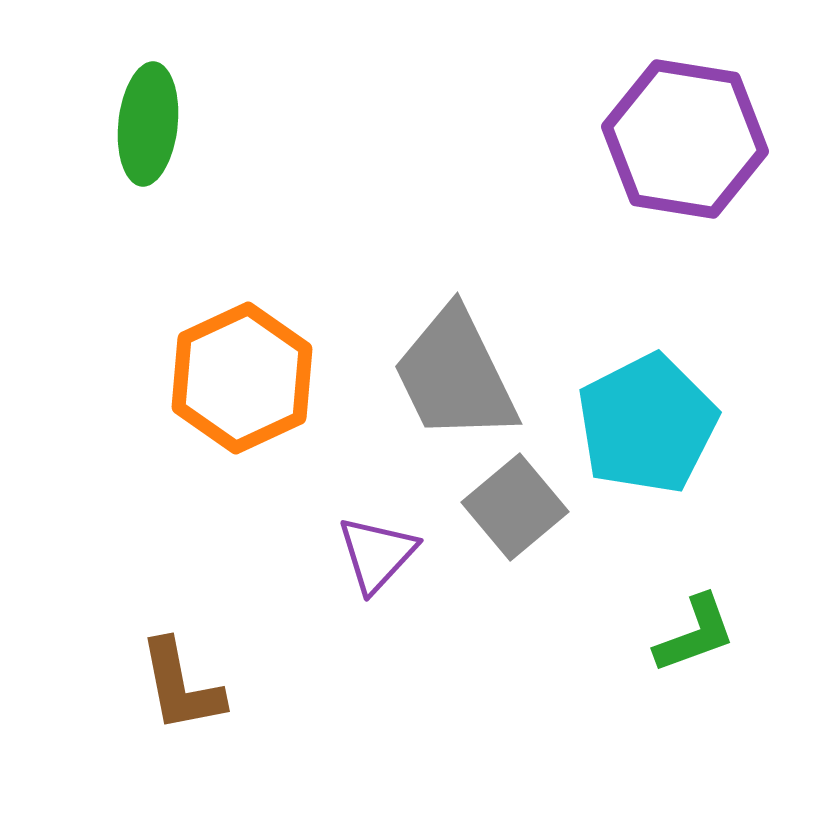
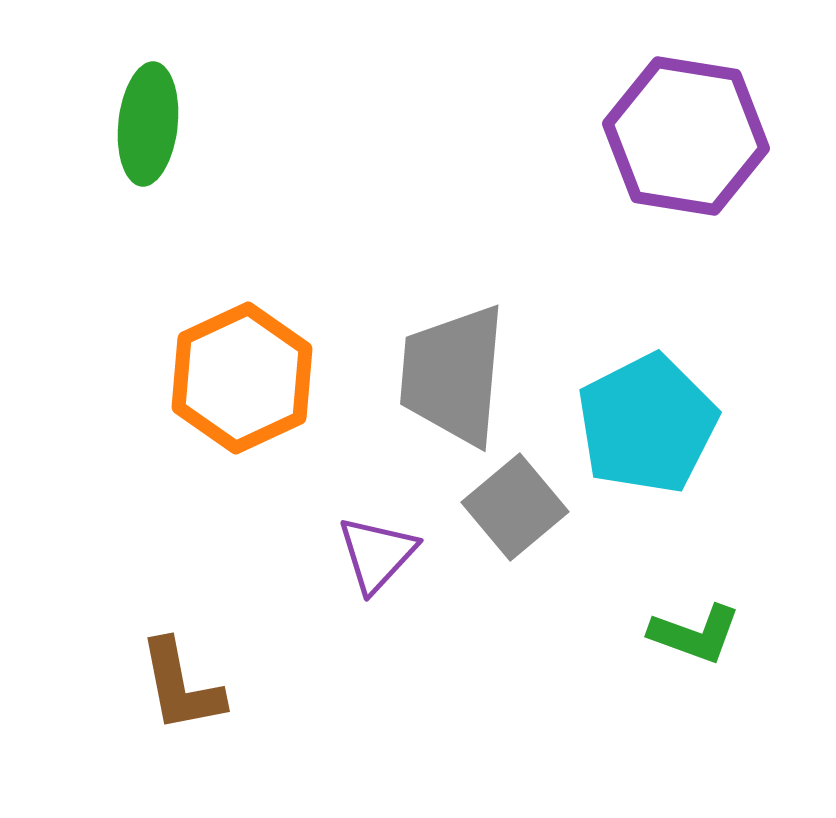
purple hexagon: moved 1 px right, 3 px up
gray trapezoid: moved 2 px left; rotated 31 degrees clockwise
green L-shape: rotated 40 degrees clockwise
